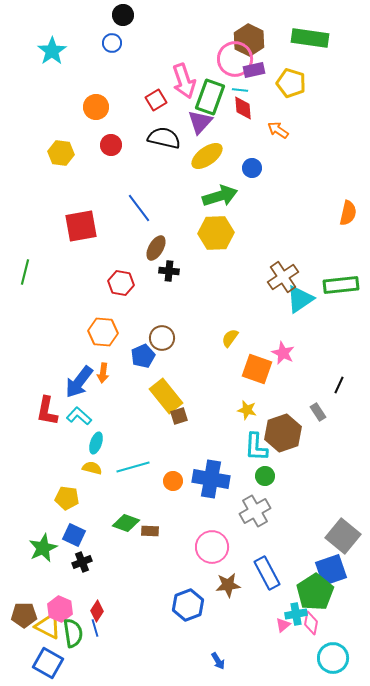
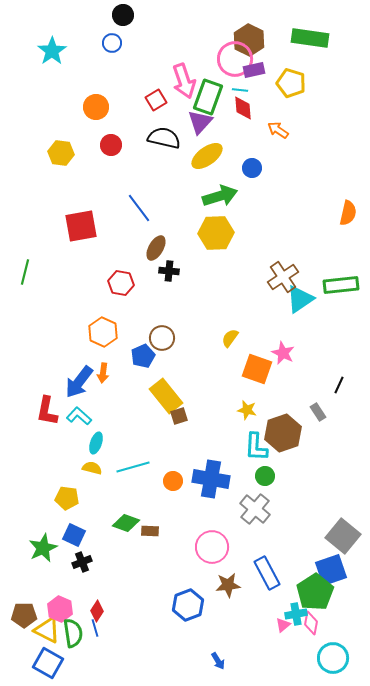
green rectangle at (210, 97): moved 2 px left
orange hexagon at (103, 332): rotated 20 degrees clockwise
gray cross at (255, 511): moved 2 px up; rotated 20 degrees counterclockwise
yellow triangle at (48, 626): moved 1 px left, 4 px down
